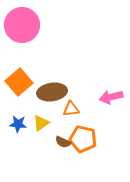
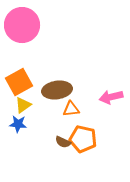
orange square: rotated 12 degrees clockwise
brown ellipse: moved 5 px right, 2 px up
yellow triangle: moved 18 px left, 18 px up
